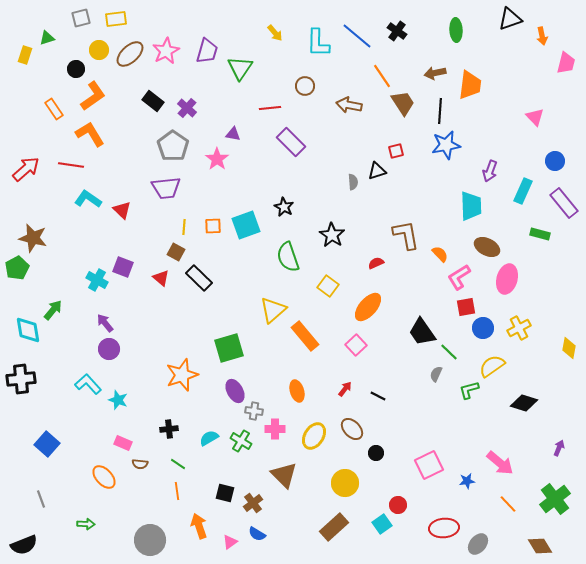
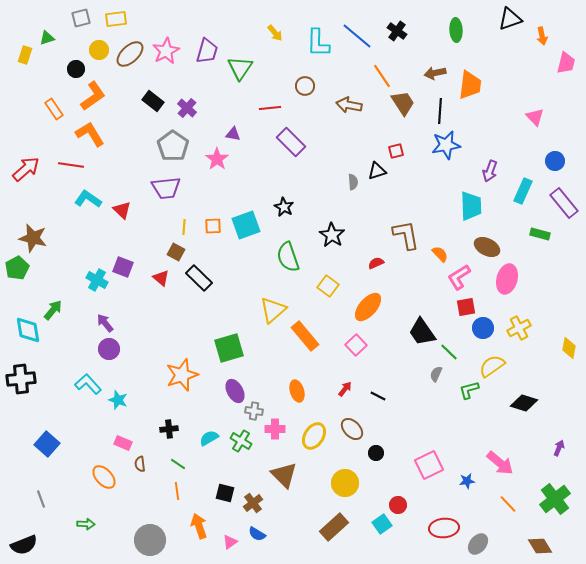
brown semicircle at (140, 464): rotated 77 degrees clockwise
